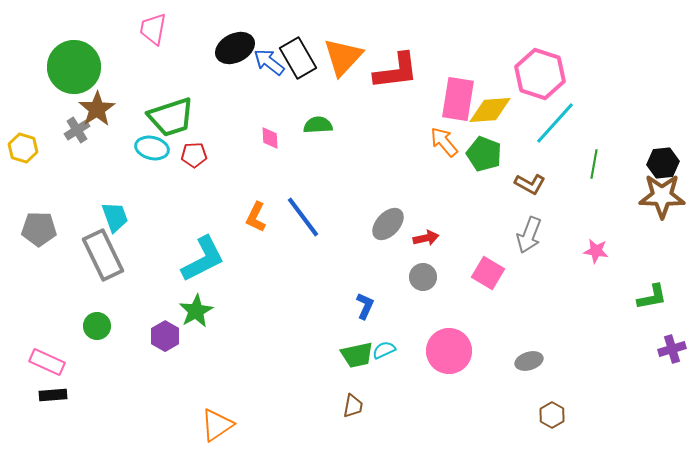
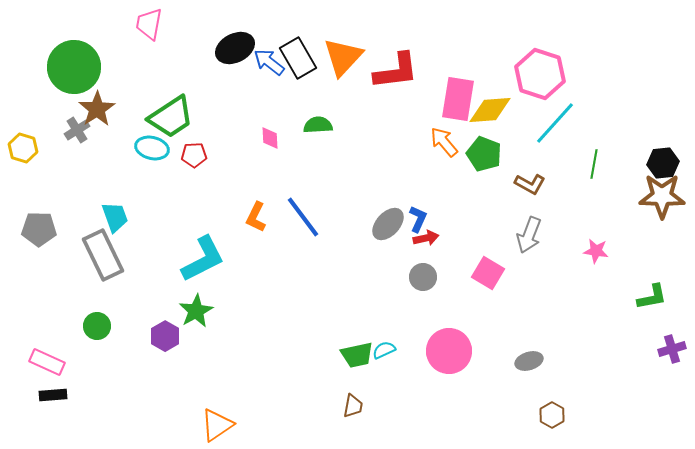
pink trapezoid at (153, 29): moved 4 px left, 5 px up
green trapezoid at (171, 117): rotated 15 degrees counterclockwise
blue L-shape at (365, 306): moved 53 px right, 87 px up
